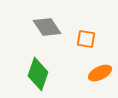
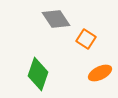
gray diamond: moved 9 px right, 8 px up
orange square: rotated 24 degrees clockwise
